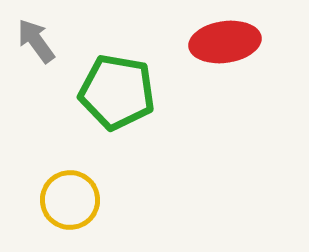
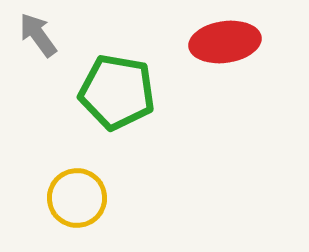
gray arrow: moved 2 px right, 6 px up
yellow circle: moved 7 px right, 2 px up
